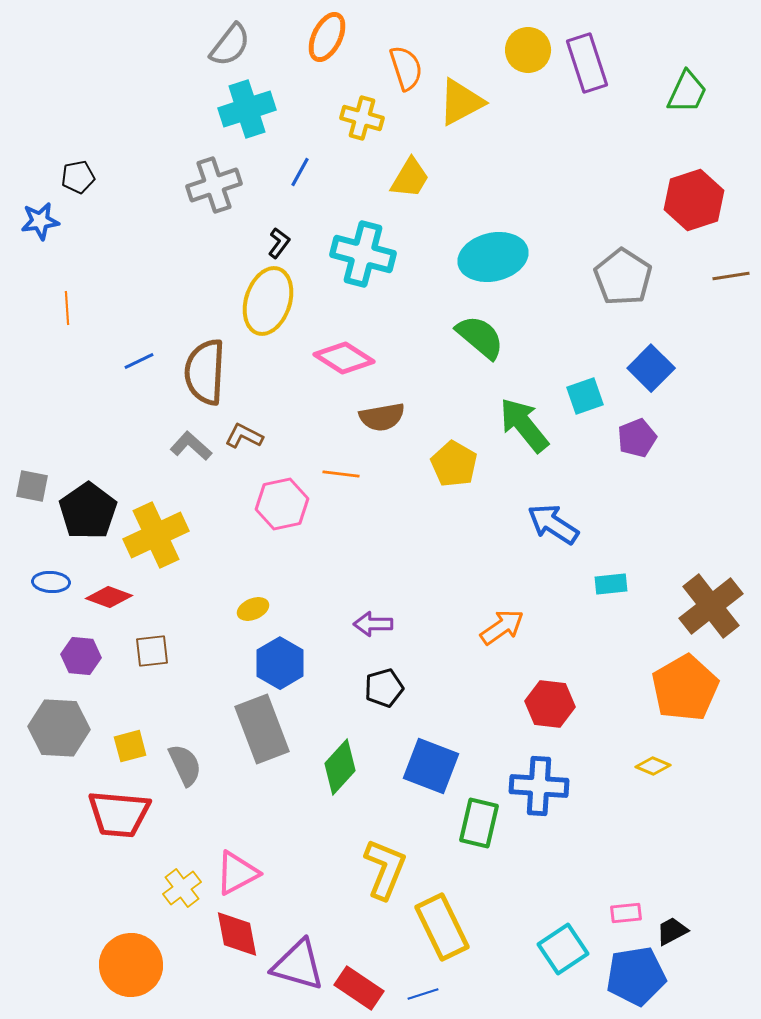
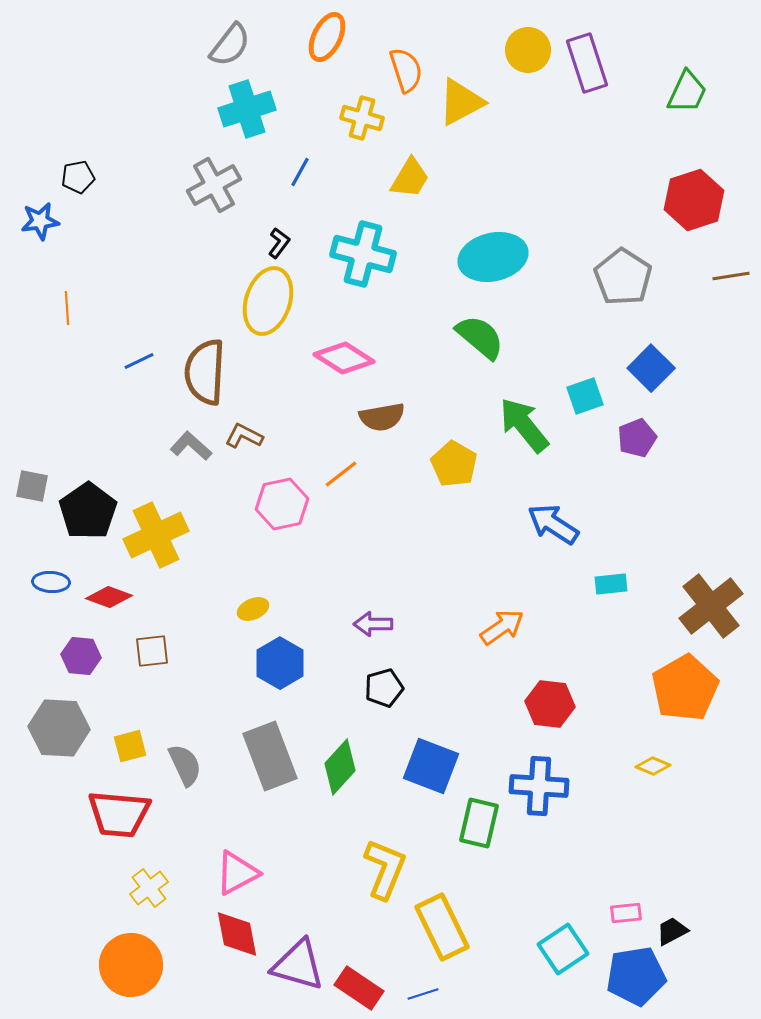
orange semicircle at (406, 68): moved 2 px down
gray cross at (214, 185): rotated 10 degrees counterclockwise
orange line at (341, 474): rotated 45 degrees counterclockwise
gray rectangle at (262, 729): moved 8 px right, 27 px down
yellow cross at (182, 888): moved 33 px left
